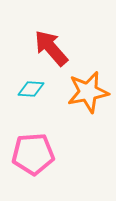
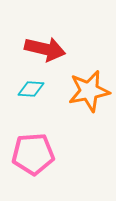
red arrow: moved 6 px left, 1 px down; rotated 144 degrees clockwise
orange star: moved 1 px right, 1 px up
